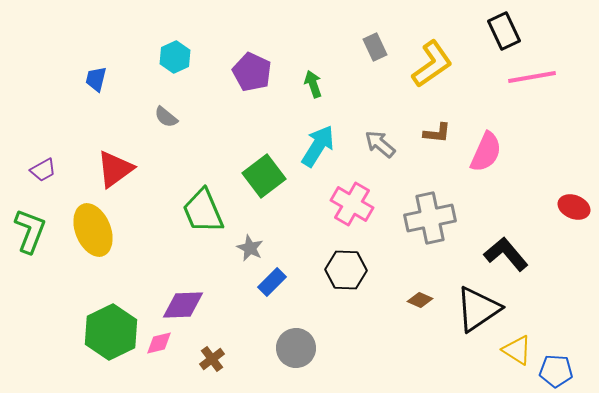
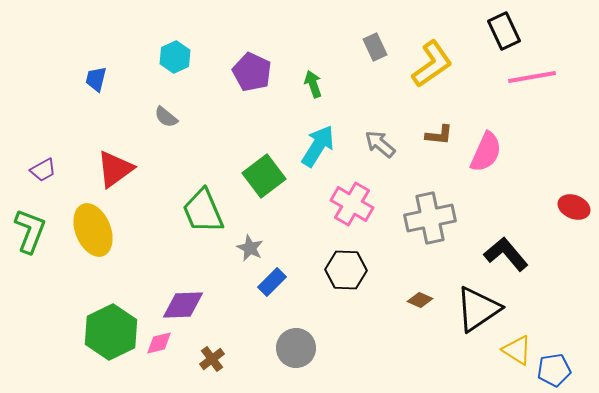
brown L-shape: moved 2 px right, 2 px down
blue pentagon: moved 2 px left, 1 px up; rotated 12 degrees counterclockwise
